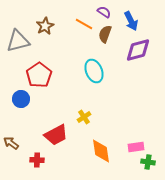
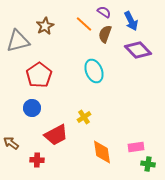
orange line: rotated 12 degrees clockwise
purple diamond: rotated 60 degrees clockwise
blue circle: moved 11 px right, 9 px down
orange diamond: moved 1 px right, 1 px down
green cross: moved 2 px down
